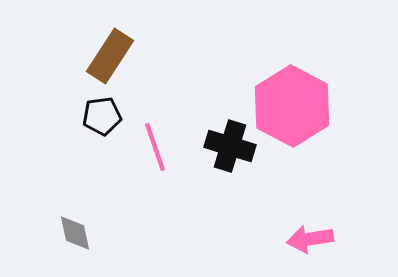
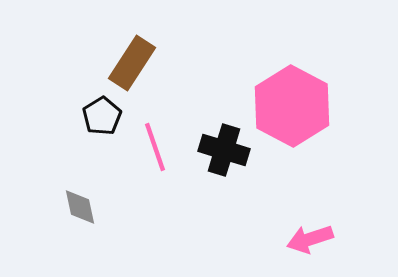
brown rectangle: moved 22 px right, 7 px down
black pentagon: rotated 24 degrees counterclockwise
black cross: moved 6 px left, 4 px down
gray diamond: moved 5 px right, 26 px up
pink arrow: rotated 9 degrees counterclockwise
